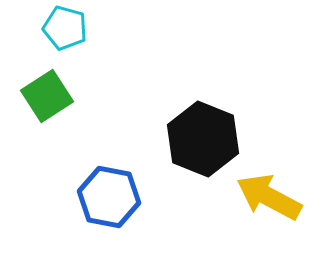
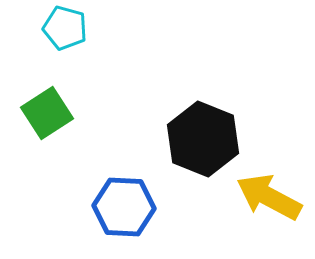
green square: moved 17 px down
blue hexagon: moved 15 px right, 10 px down; rotated 8 degrees counterclockwise
